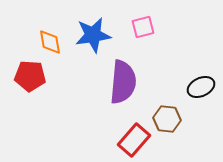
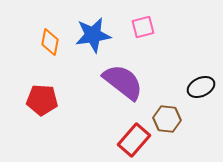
orange diamond: rotated 20 degrees clockwise
red pentagon: moved 12 px right, 24 px down
purple semicircle: rotated 57 degrees counterclockwise
